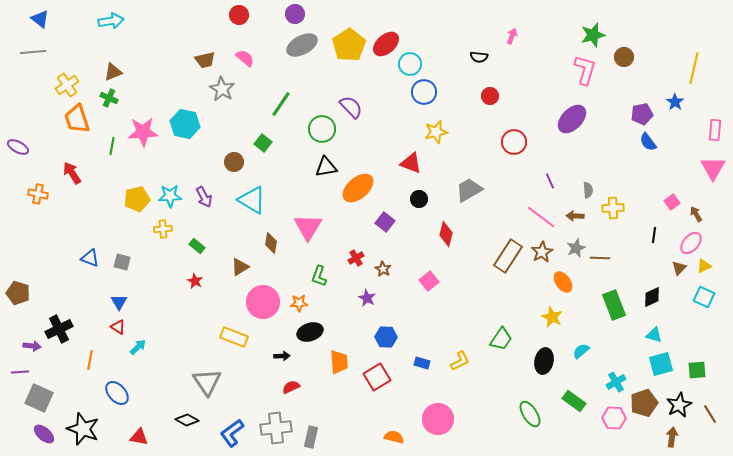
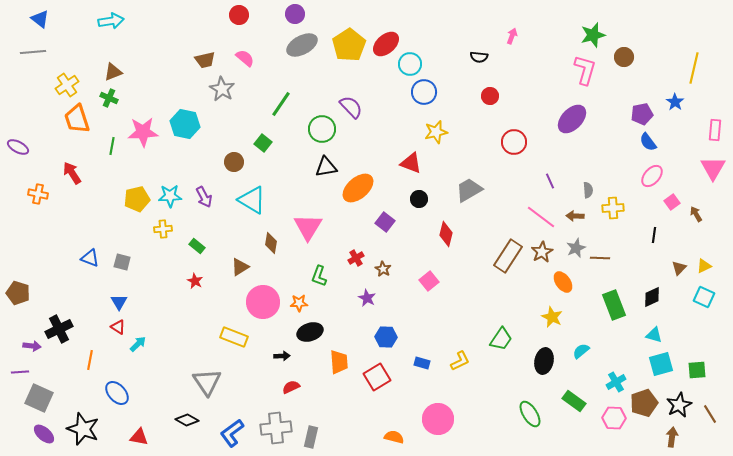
pink ellipse at (691, 243): moved 39 px left, 67 px up
cyan arrow at (138, 347): moved 3 px up
